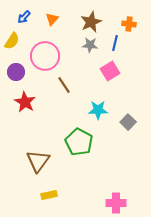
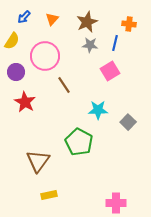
brown star: moved 4 px left
